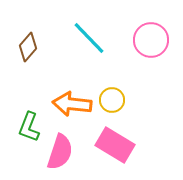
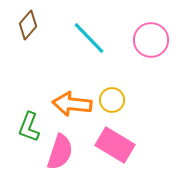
brown diamond: moved 22 px up
